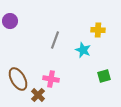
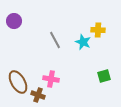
purple circle: moved 4 px right
gray line: rotated 48 degrees counterclockwise
cyan star: moved 8 px up
brown ellipse: moved 3 px down
brown cross: rotated 24 degrees counterclockwise
